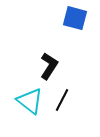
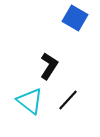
blue square: rotated 15 degrees clockwise
black line: moved 6 px right; rotated 15 degrees clockwise
